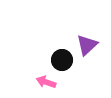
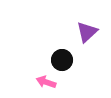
purple triangle: moved 13 px up
